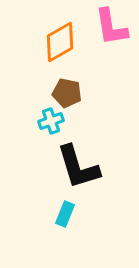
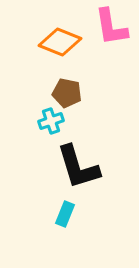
orange diamond: rotated 51 degrees clockwise
